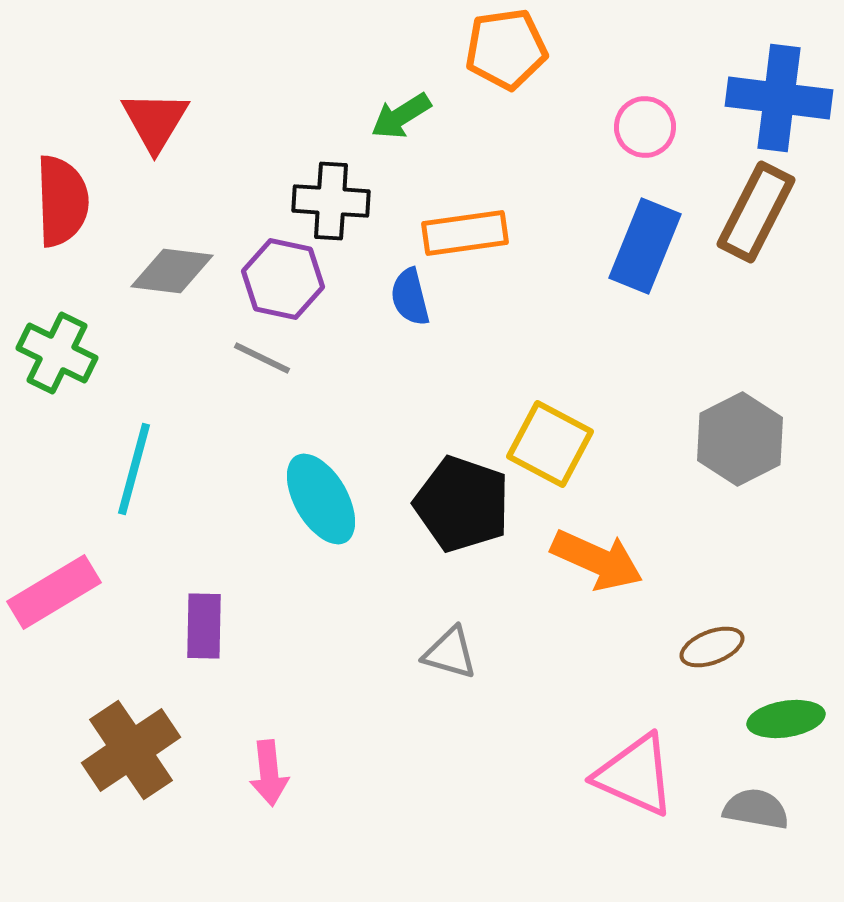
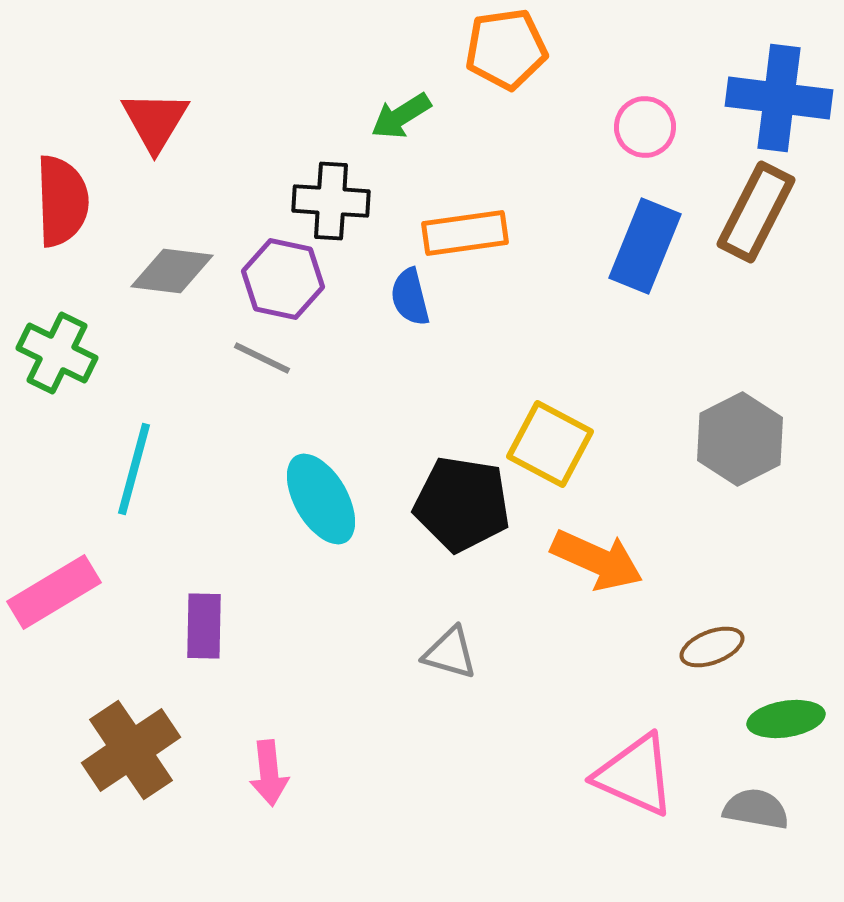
black pentagon: rotated 10 degrees counterclockwise
